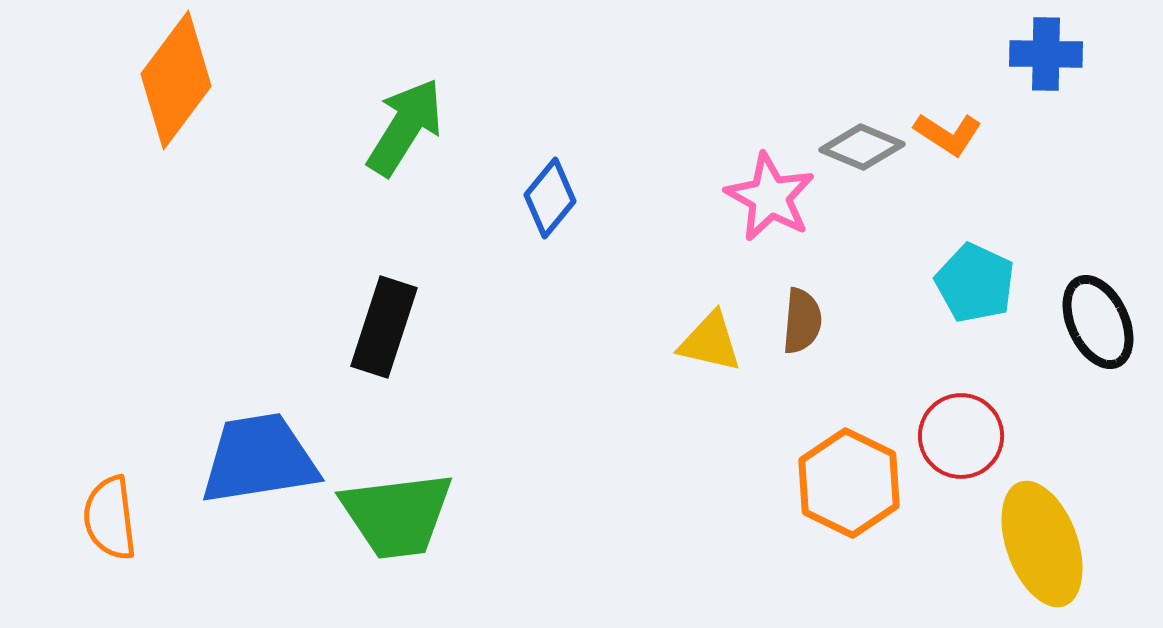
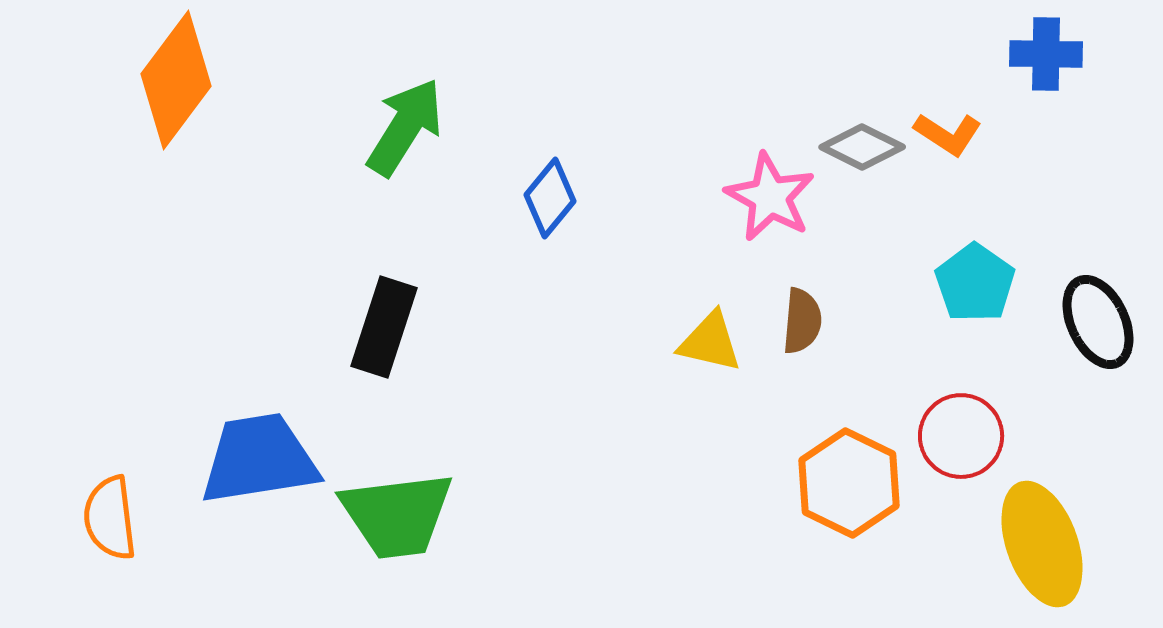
gray diamond: rotated 4 degrees clockwise
cyan pentagon: rotated 10 degrees clockwise
